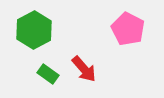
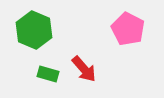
green hexagon: rotated 9 degrees counterclockwise
green rectangle: rotated 20 degrees counterclockwise
